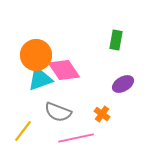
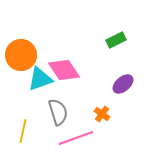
green rectangle: rotated 54 degrees clockwise
orange circle: moved 15 px left
purple ellipse: rotated 10 degrees counterclockwise
gray semicircle: rotated 128 degrees counterclockwise
yellow line: rotated 25 degrees counterclockwise
pink line: rotated 8 degrees counterclockwise
